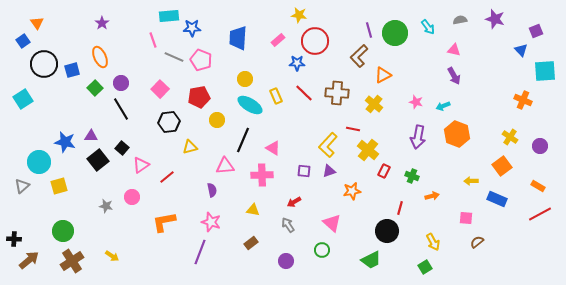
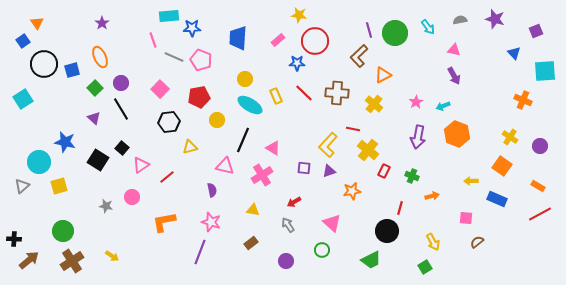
blue triangle at (521, 50): moved 7 px left, 3 px down
pink star at (416, 102): rotated 24 degrees clockwise
purple triangle at (91, 136): moved 3 px right, 18 px up; rotated 40 degrees clockwise
black square at (98, 160): rotated 20 degrees counterclockwise
pink triangle at (225, 166): rotated 18 degrees clockwise
orange square at (502, 166): rotated 18 degrees counterclockwise
purple square at (304, 171): moved 3 px up
pink cross at (262, 175): rotated 30 degrees counterclockwise
